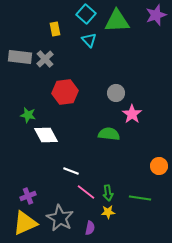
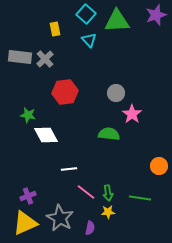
white line: moved 2 px left, 2 px up; rotated 28 degrees counterclockwise
